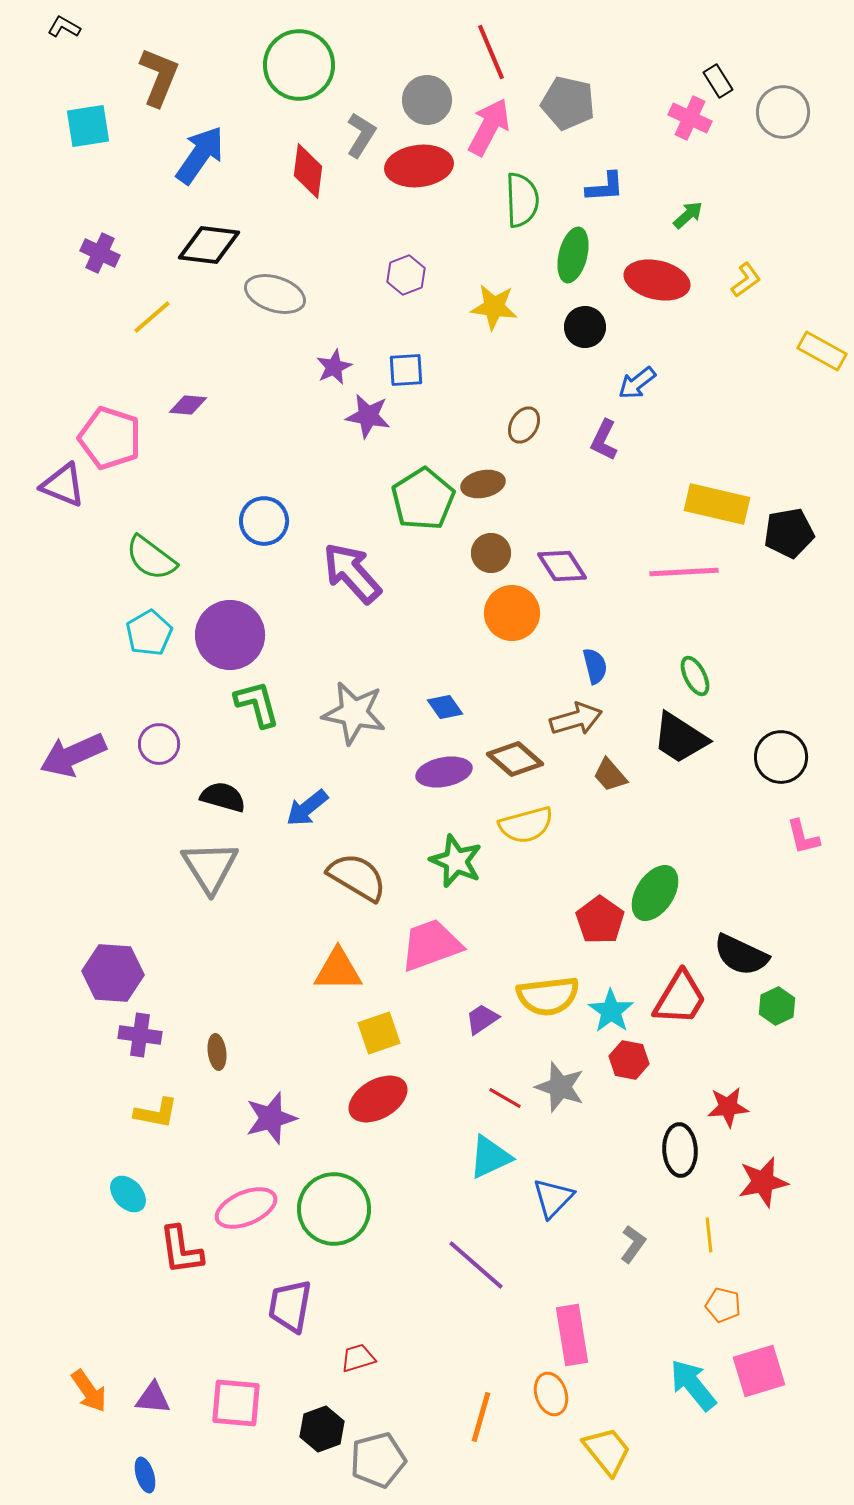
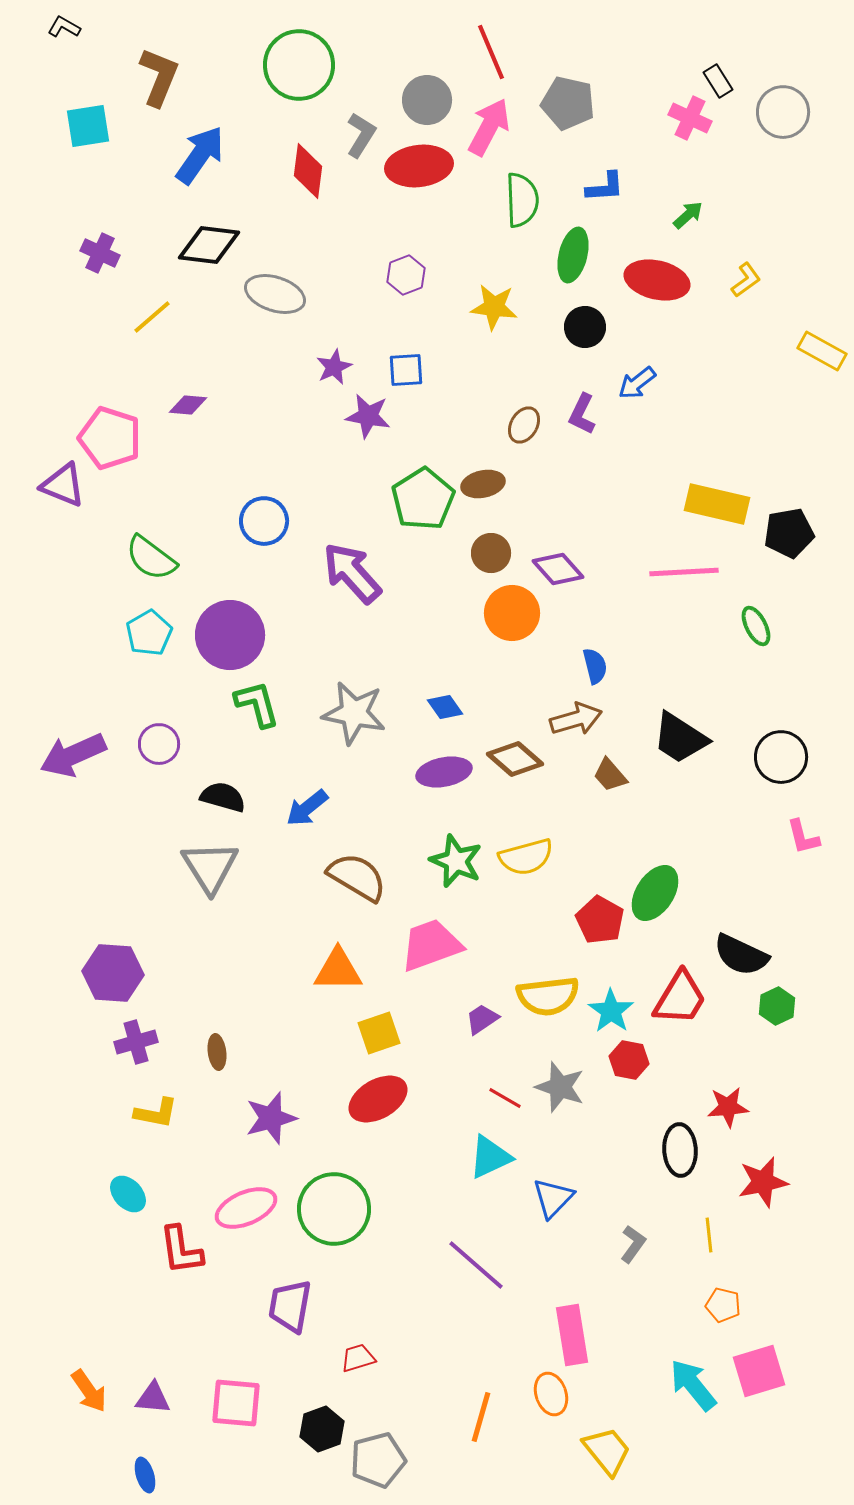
purple L-shape at (604, 440): moved 22 px left, 26 px up
purple diamond at (562, 566): moved 4 px left, 3 px down; rotated 9 degrees counterclockwise
green ellipse at (695, 676): moved 61 px right, 50 px up
yellow semicircle at (526, 825): moved 32 px down
red pentagon at (600, 920): rotated 6 degrees counterclockwise
purple cross at (140, 1035): moved 4 px left, 7 px down; rotated 24 degrees counterclockwise
